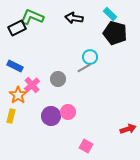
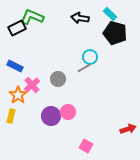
black arrow: moved 6 px right
